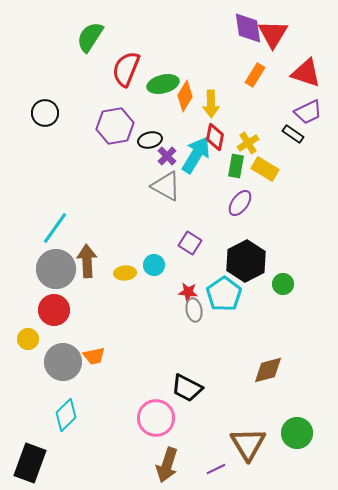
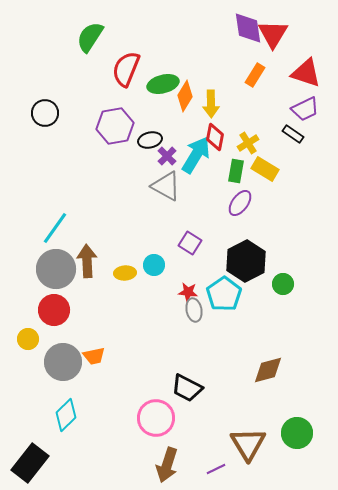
purple trapezoid at (308, 112): moved 3 px left, 3 px up
green rectangle at (236, 166): moved 5 px down
black rectangle at (30, 463): rotated 18 degrees clockwise
